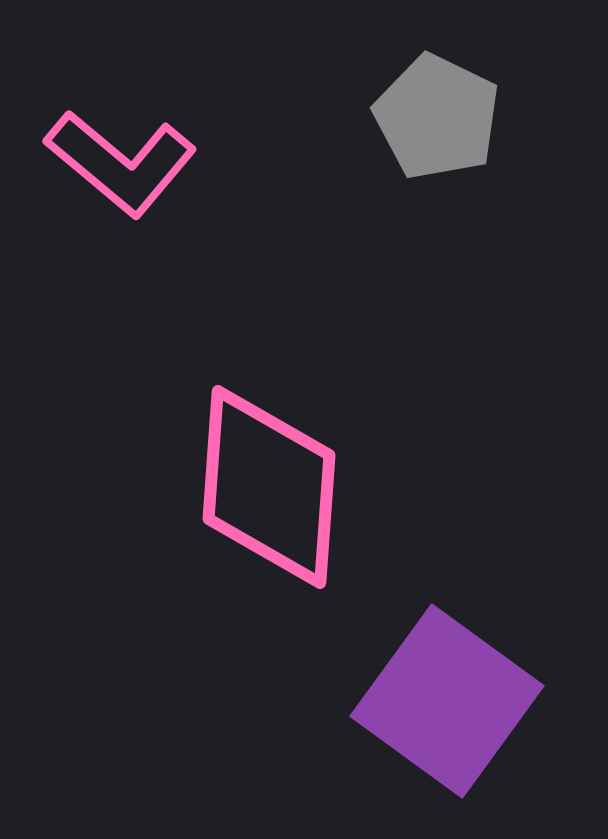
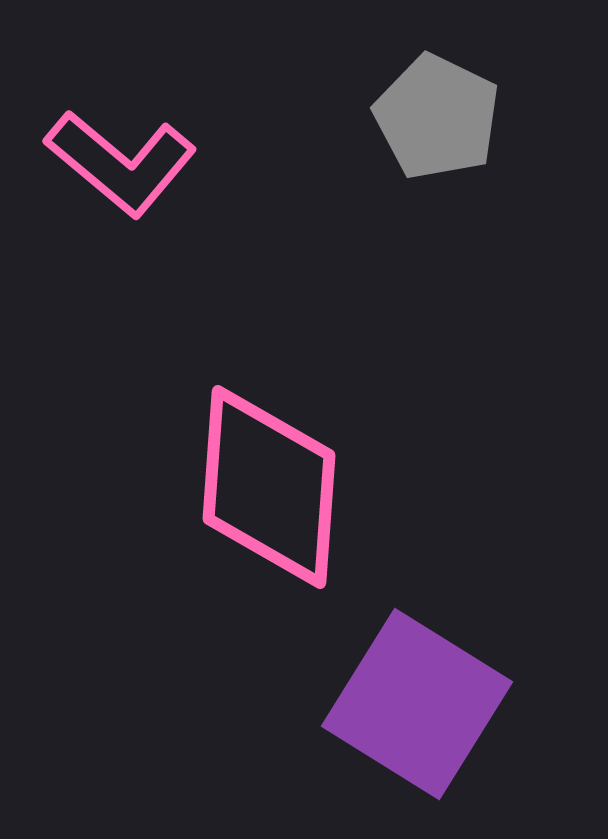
purple square: moved 30 px left, 3 px down; rotated 4 degrees counterclockwise
